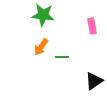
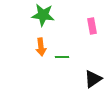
orange arrow: rotated 42 degrees counterclockwise
black triangle: moved 1 px left, 2 px up
